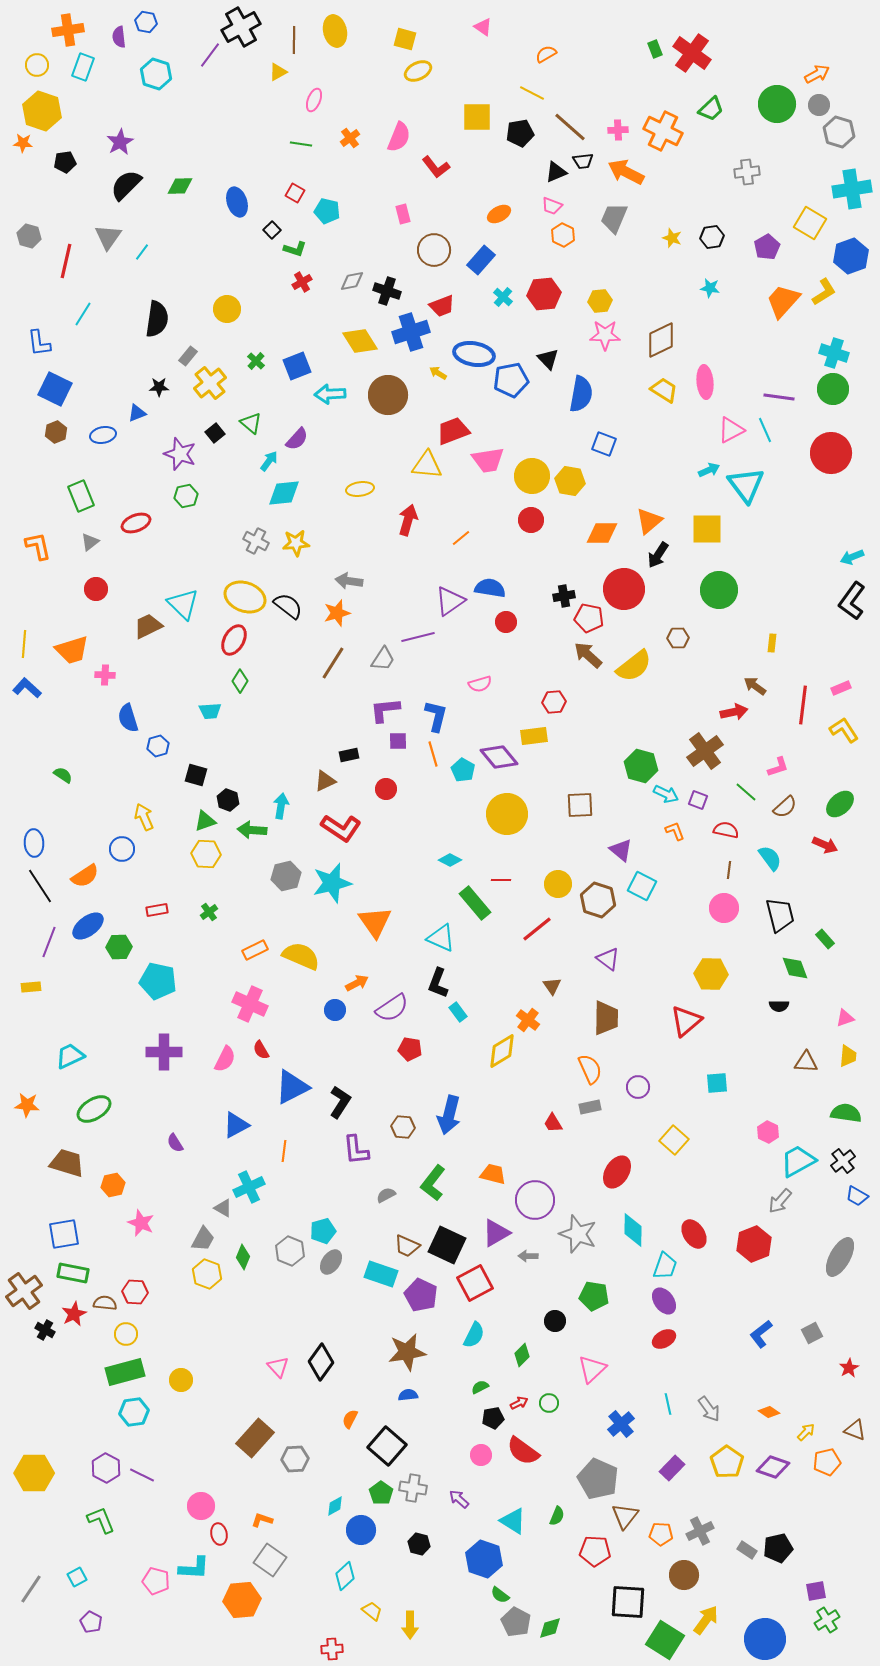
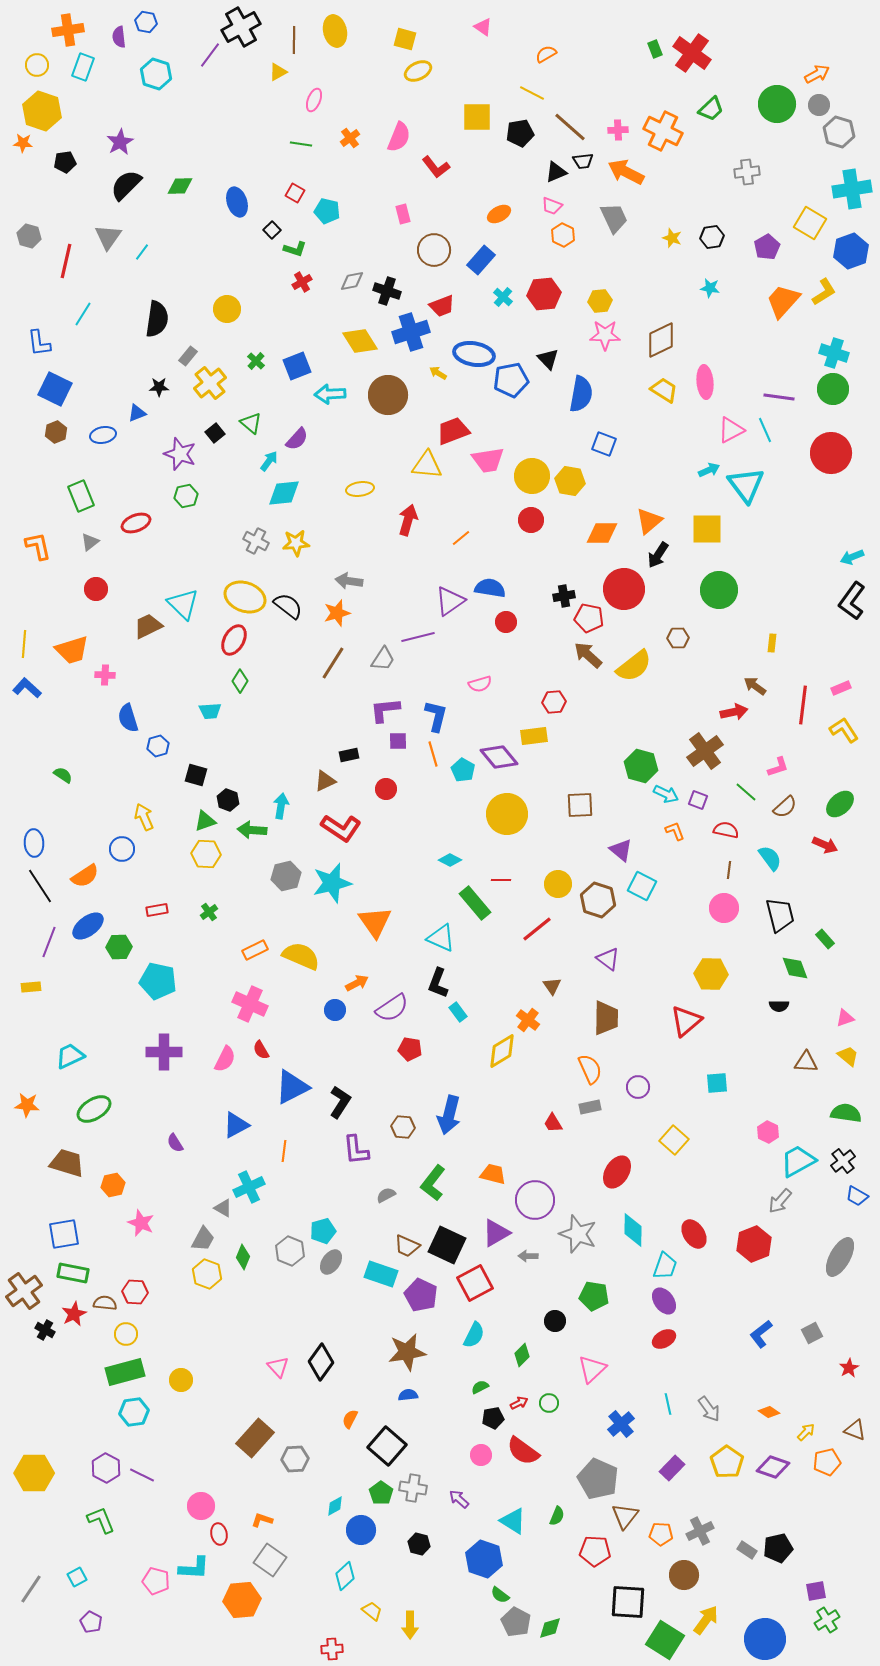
gray trapezoid at (614, 218): rotated 132 degrees clockwise
blue hexagon at (851, 256): moved 5 px up
yellow trapezoid at (848, 1056): rotated 55 degrees counterclockwise
